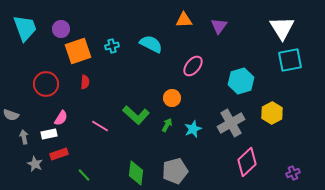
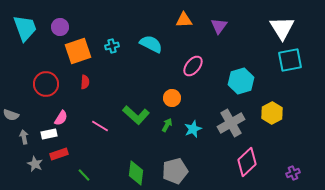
purple circle: moved 1 px left, 2 px up
